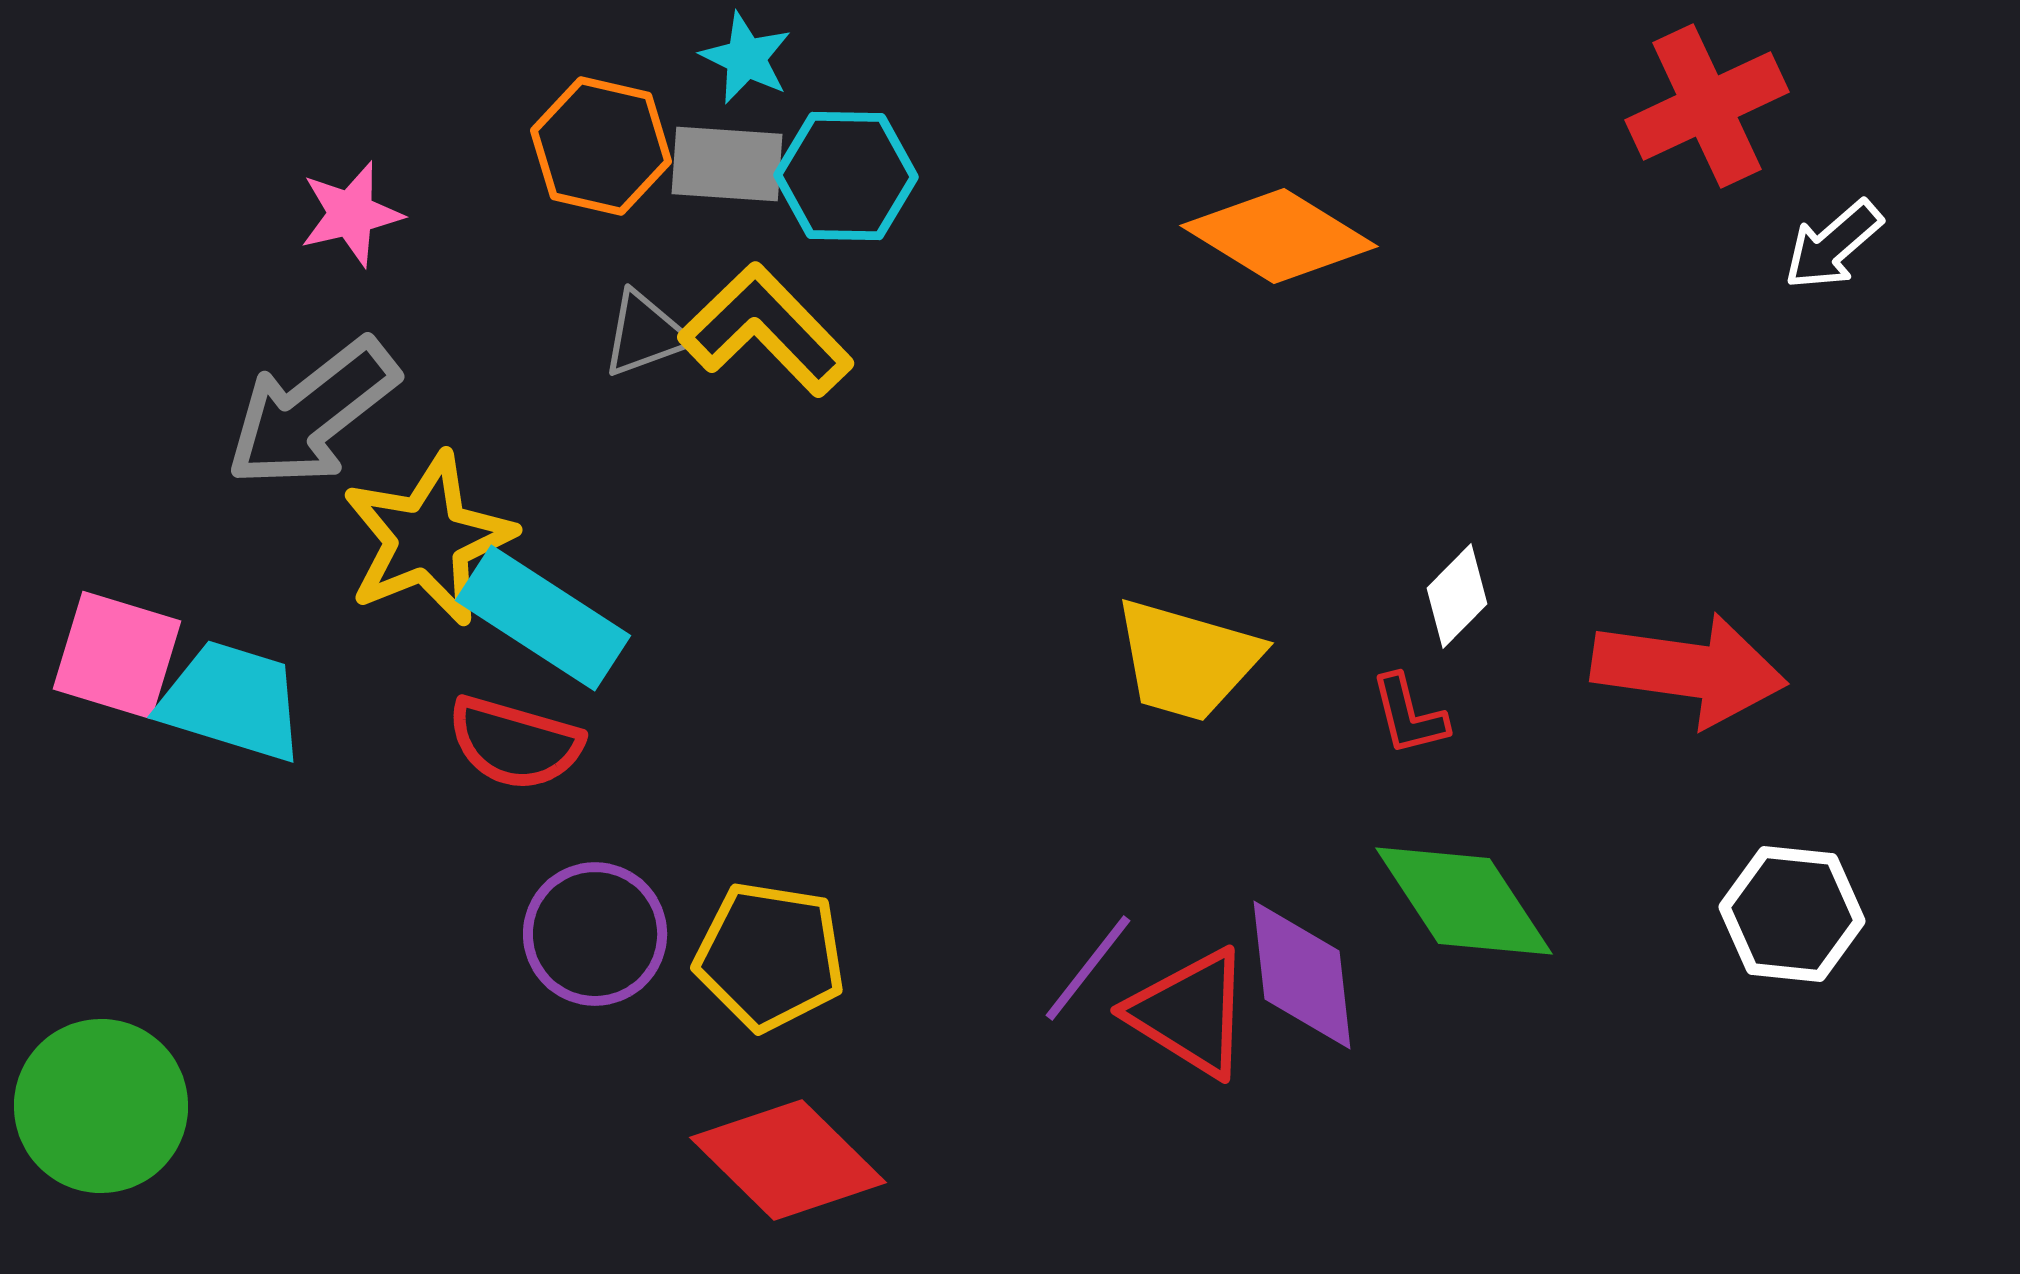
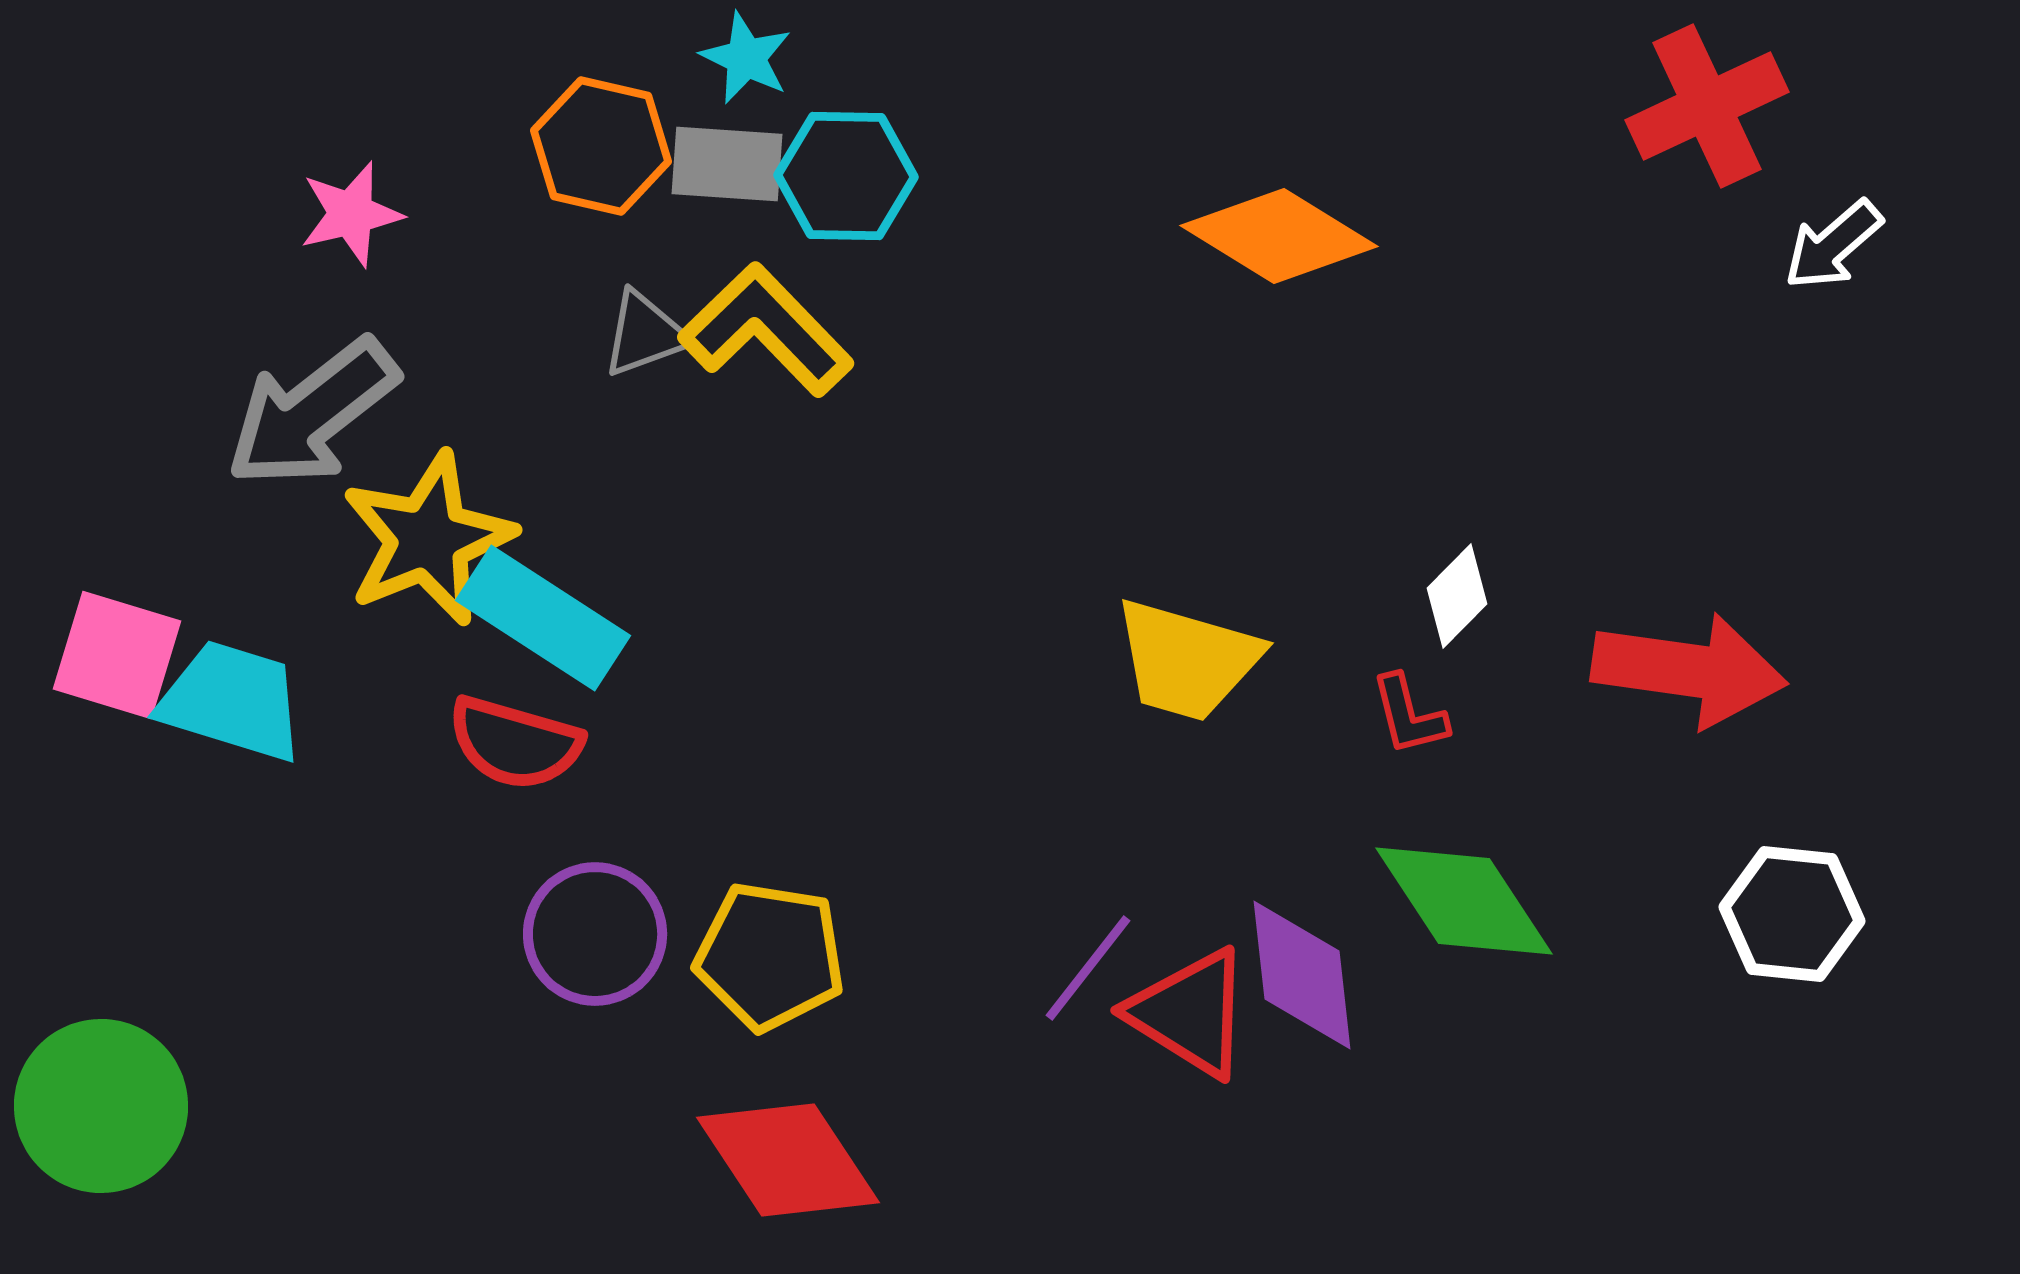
red diamond: rotated 12 degrees clockwise
